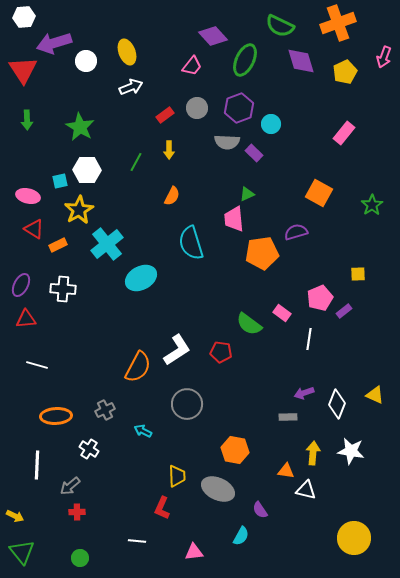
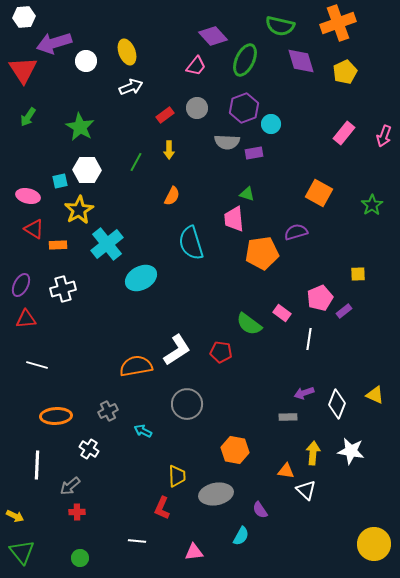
green semicircle at (280, 26): rotated 12 degrees counterclockwise
pink arrow at (384, 57): moved 79 px down
pink trapezoid at (192, 66): moved 4 px right
purple hexagon at (239, 108): moved 5 px right
green arrow at (27, 120): moved 1 px right, 3 px up; rotated 36 degrees clockwise
purple rectangle at (254, 153): rotated 54 degrees counterclockwise
green triangle at (247, 194): rotated 42 degrees clockwise
orange rectangle at (58, 245): rotated 24 degrees clockwise
white cross at (63, 289): rotated 20 degrees counterclockwise
orange semicircle at (138, 367): moved 2 px left, 1 px up; rotated 128 degrees counterclockwise
gray cross at (105, 410): moved 3 px right, 1 px down
gray ellipse at (218, 489): moved 2 px left, 5 px down; rotated 36 degrees counterclockwise
white triangle at (306, 490): rotated 30 degrees clockwise
yellow circle at (354, 538): moved 20 px right, 6 px down
